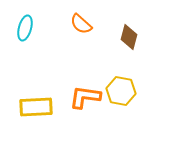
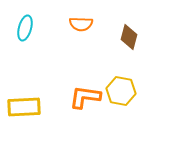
orange semicircle: rotated 40 degrees counterclockwise
yellow rectangle: moved 12 px left
